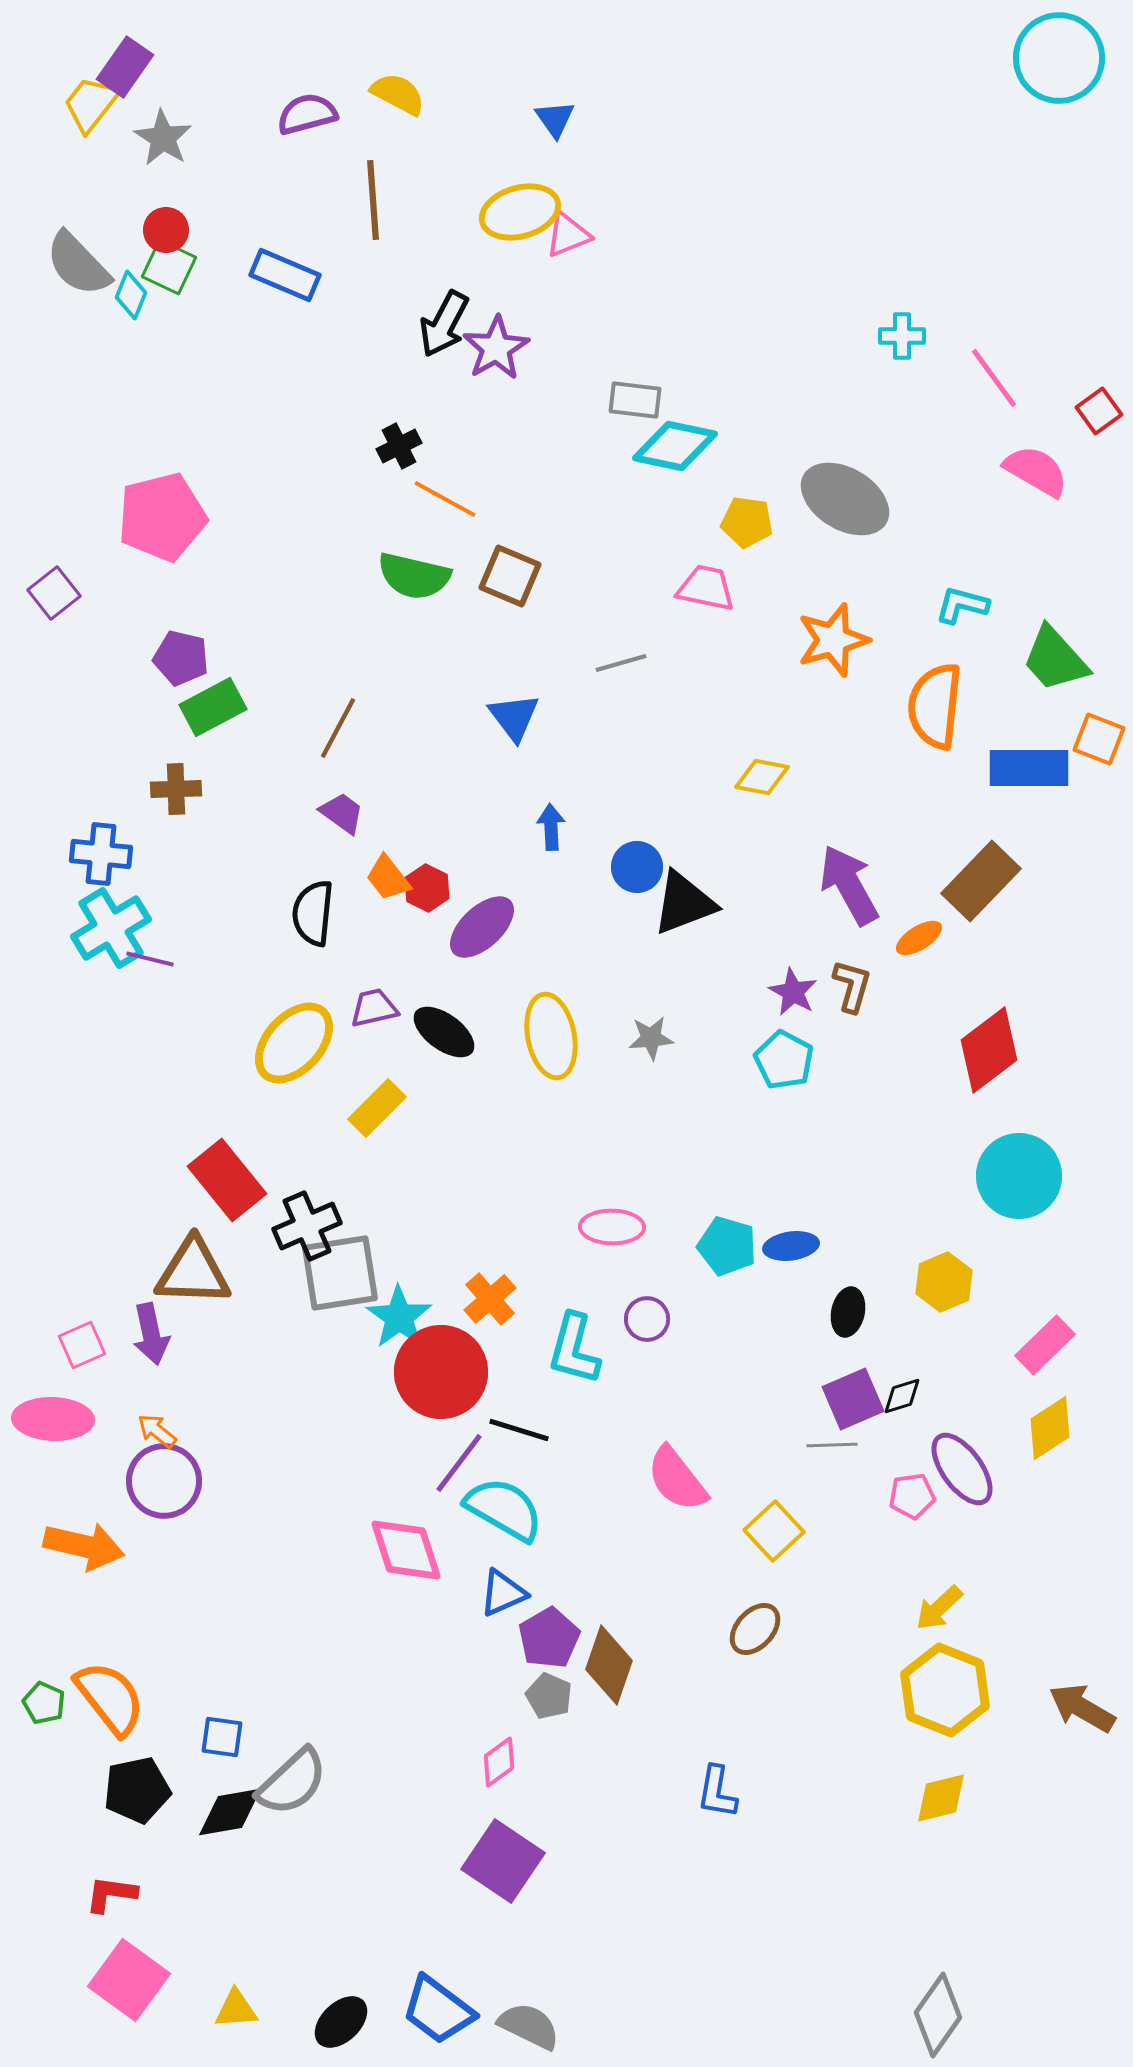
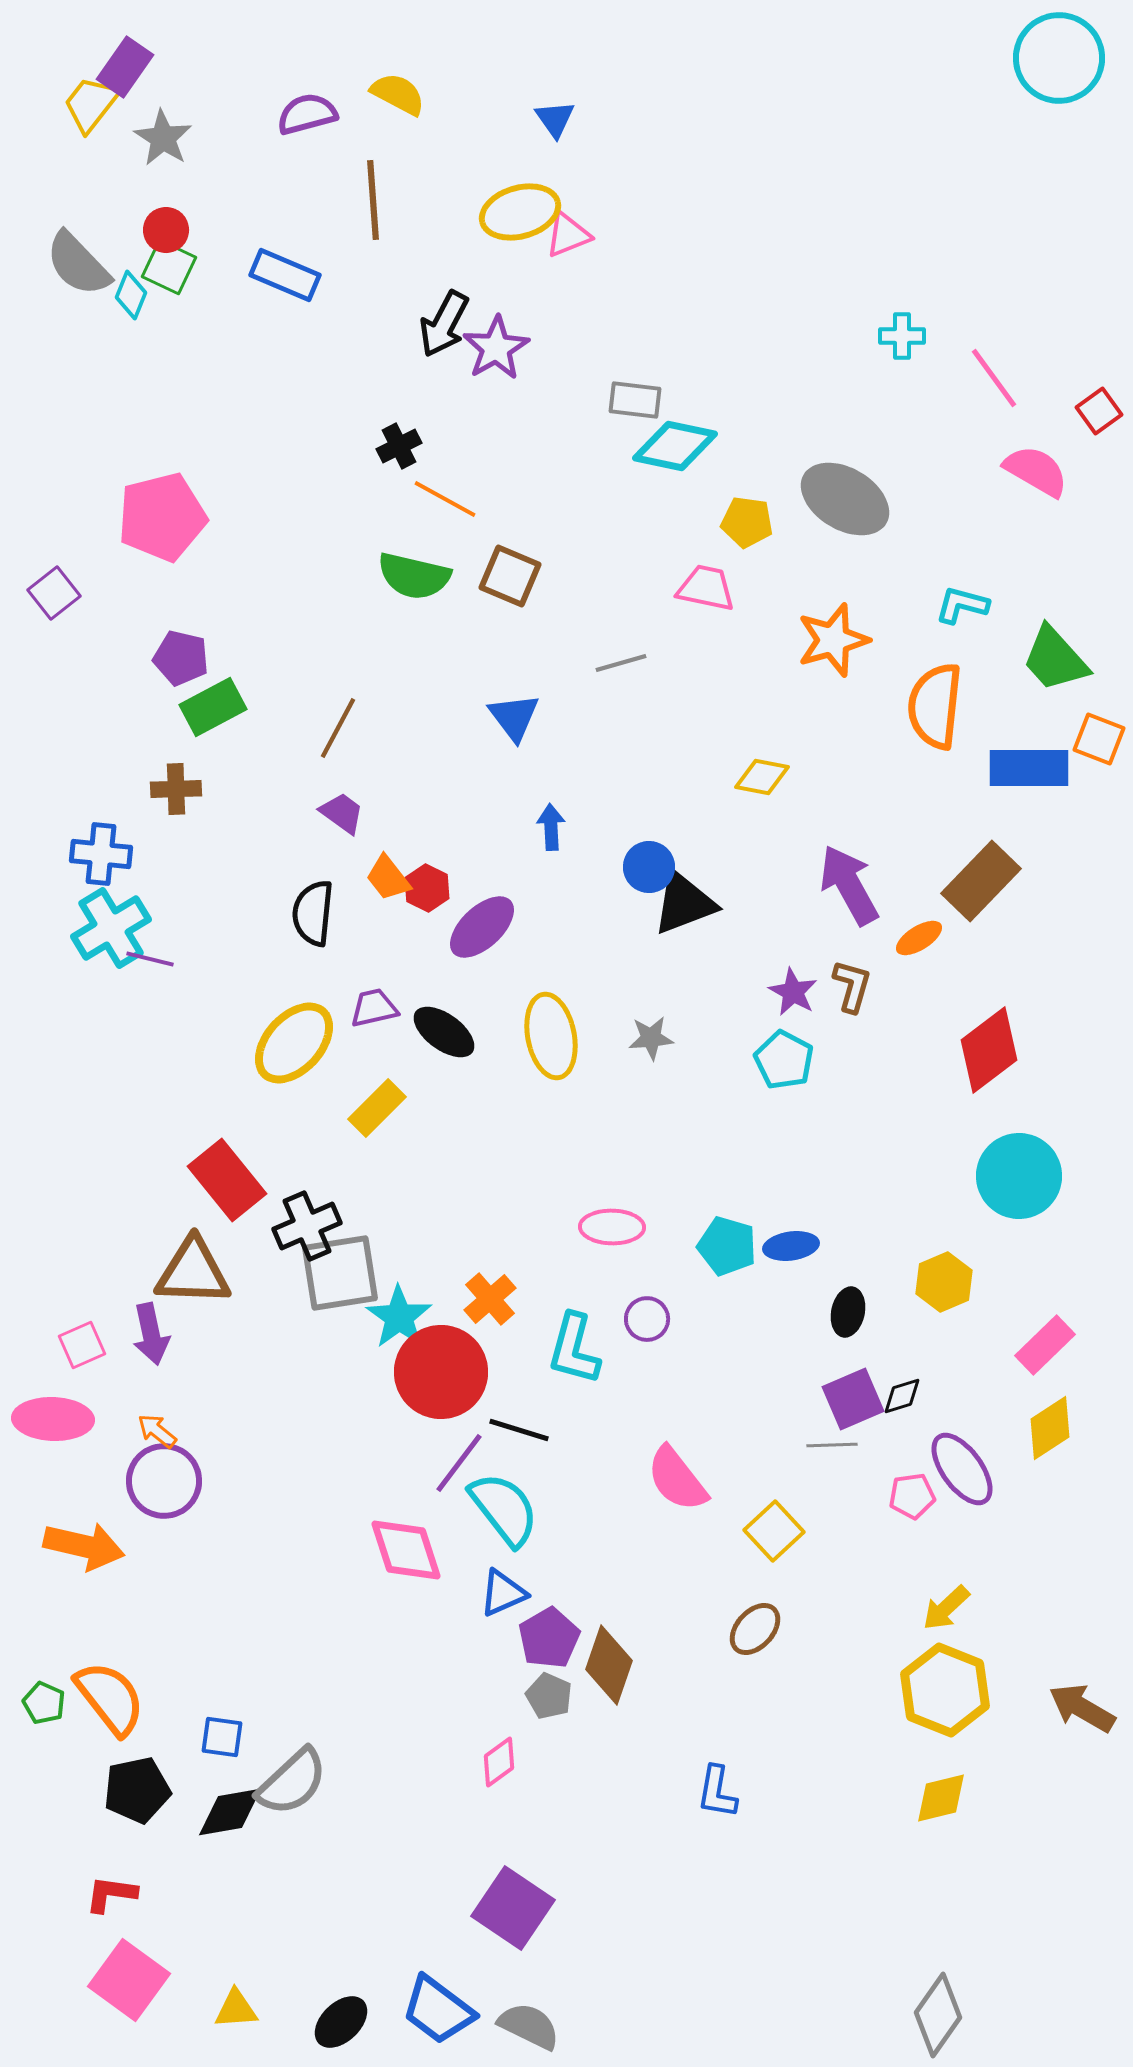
blue circle at (637, 867): moved 12 px right
cyan semicircle at (504, 1509): rotated 22 degrees clockwise
yellow arrow at (939, 1608): moved 7 px right
purple square at (503, 1861): moved 10 px right, 47 px down
